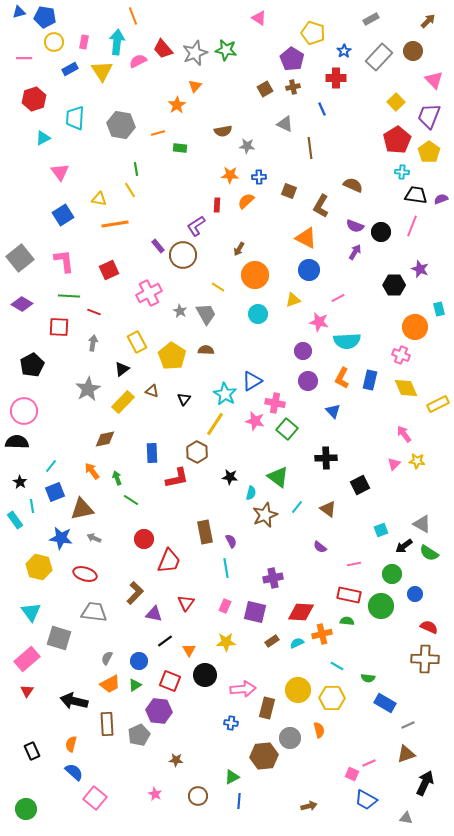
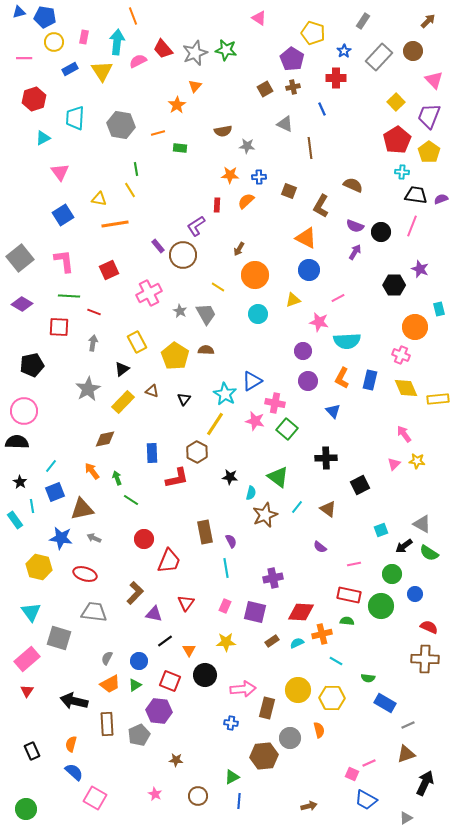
gray rectangle at (371, 19): moved 8 px left, 2 px down; rotated 28 degrees counterclockwise
pink rectangle at (84, 42): moved 5 px up
yellow pentagon at (172, 356): moved 3 px right
black pentagon at (32, 365): rotated 15 degrees clockwise
yellow rectangle at (438, 404): moved 5 px up; rotated 20 degrees clockwise
cyan line at (337, 666): moved 1 px left, 5 px up
pink square at (95, 798): rotated 10 degrees counterclockwise
gray triangle at (406, 818): rotated 40 degrees counterclockwise
